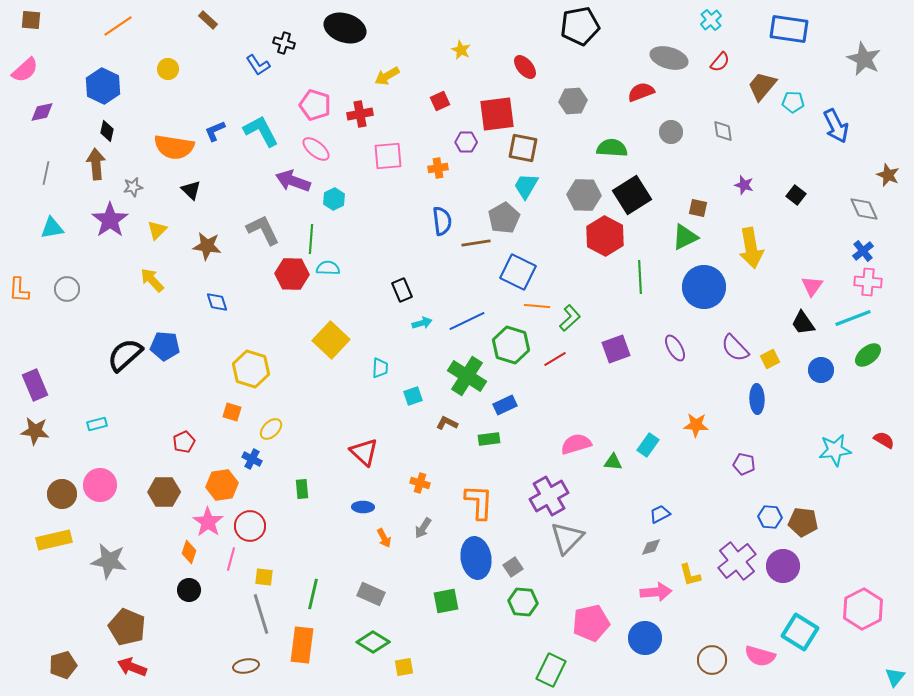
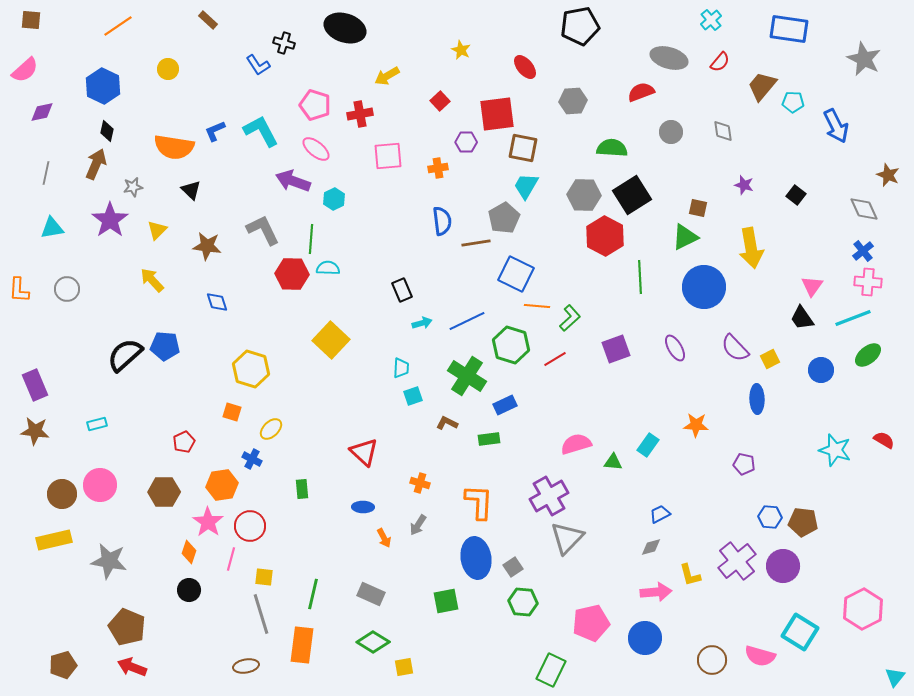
red square at (440, 101): rotated 18 degrees counterclockwise
brown arrow at (96, 164): rotated 28 degrees clockwise
blue square at (518, 272): moved 2 px left, 2 px down
black trapezoid at (803, 323): moved 1 px left, 5 px up
cyan trapezoid at (380, 368): moved 21 px right
cyan star at (835, 450): rotated 24 degrees clockwise
gray arrow at (423, 528): moved 5 px left, 3 px up
